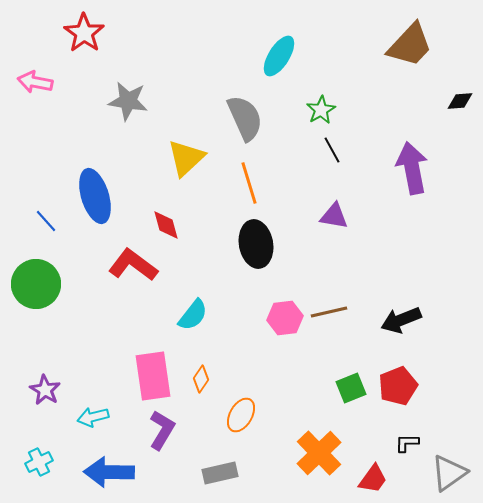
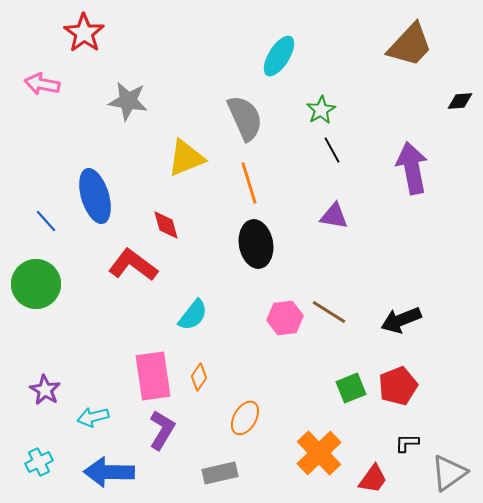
pink arrow: moved 7 px right, 2 px down
yellow triangle: rotated 21 degrees clockwise
brown line: rotated 45 degrees clockwise
orange diamond: moved 2 px left, 2 px up
orange ellipse: moved 4 px right, 3 px down
